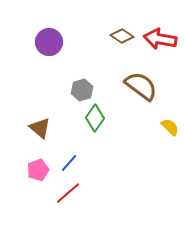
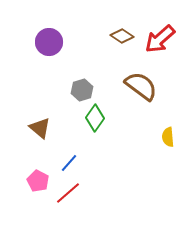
red arrow: rotated 52 degrees counterclockwise
yellow semicircle: moved 2 px left, 10 px down; rotated 138 degrees counterclockwise
pink pentagon: moved 11 px down; rotated 25 degrees counterclockwise
